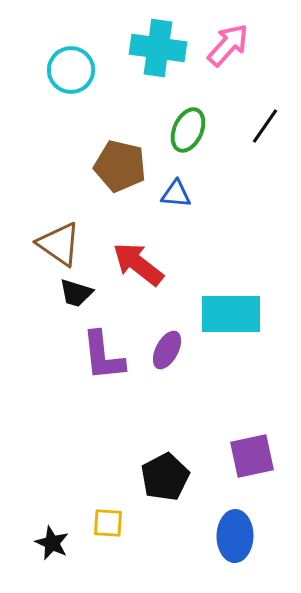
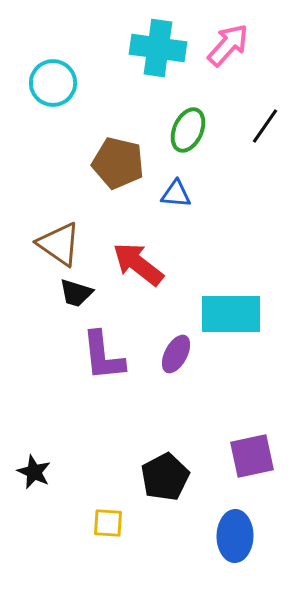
cyan circle: moved 18 px left, 13 px down
brown pentagon: moved 2 px left, 3 px up
purple ellipse: moved 9 px right, 4 px down
black star: moved 18 px left, 71 px up
